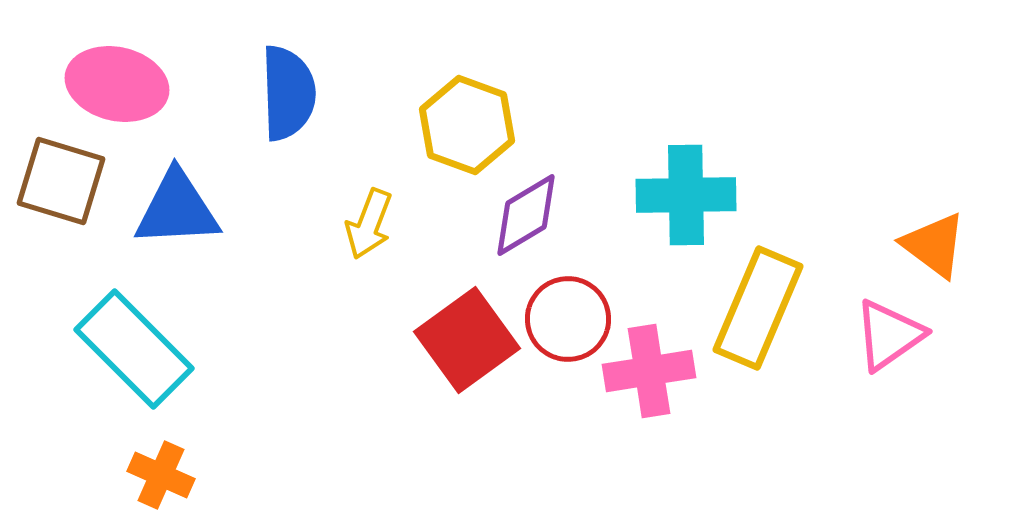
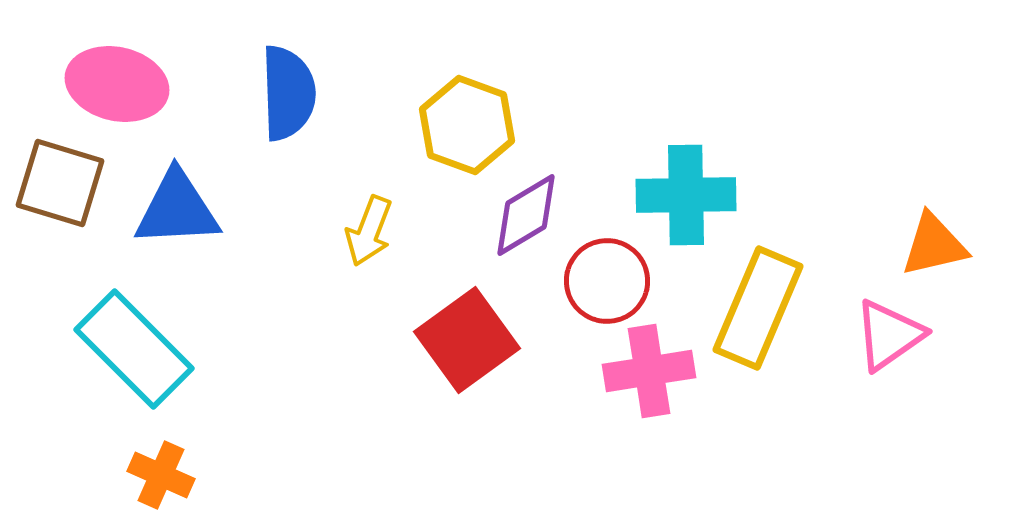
brown square: moved 1 px left, 2 px down
yellow arrow: moved 7 px down
orange triangle: rotated 50 degrees counterclockwise
red circle: moved 39 px right, 38 px up
